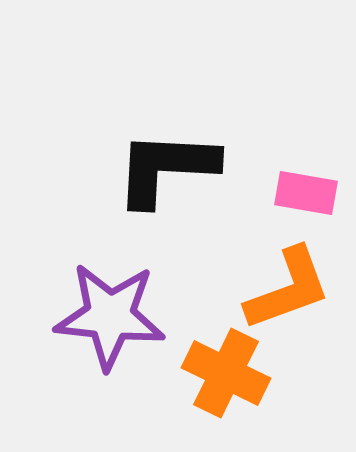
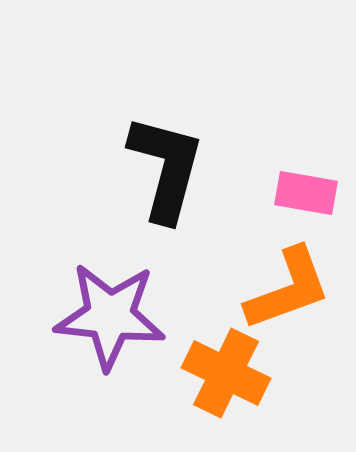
black L-shape: rotated 102 degrees clockwise
